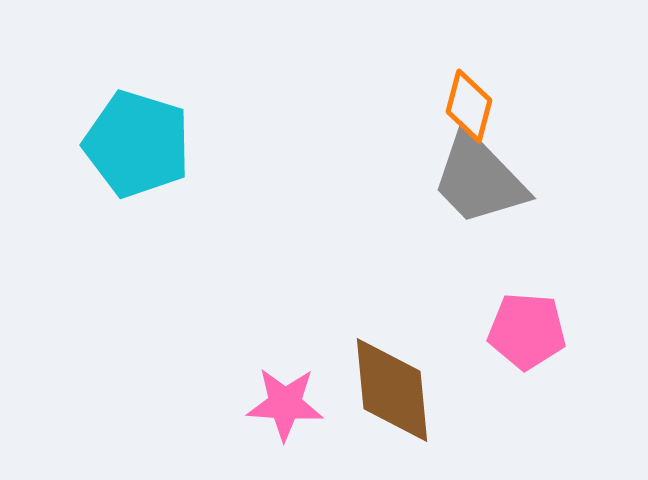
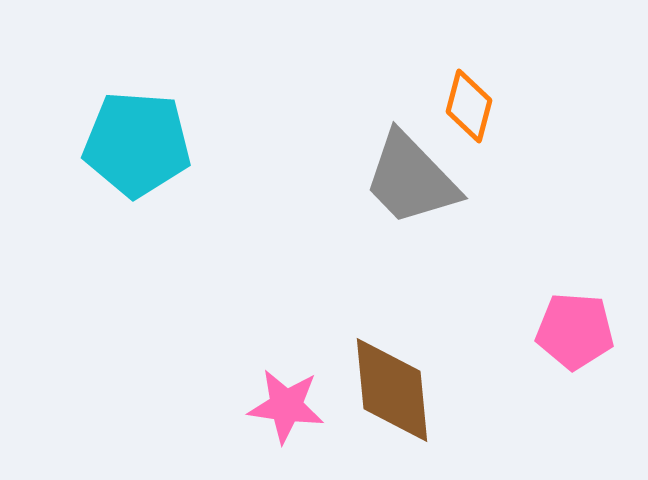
cyan pentagon: rotated 13 degrees counterclockwise
gray trapezoid: moved 68 px left
pink pentagon: moved 48 px right
pink star: moved 1 px right, 2 px down; rotated 4 degrees clockwise
